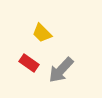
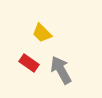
gray arrow: rotated 108 degrees clockwise
